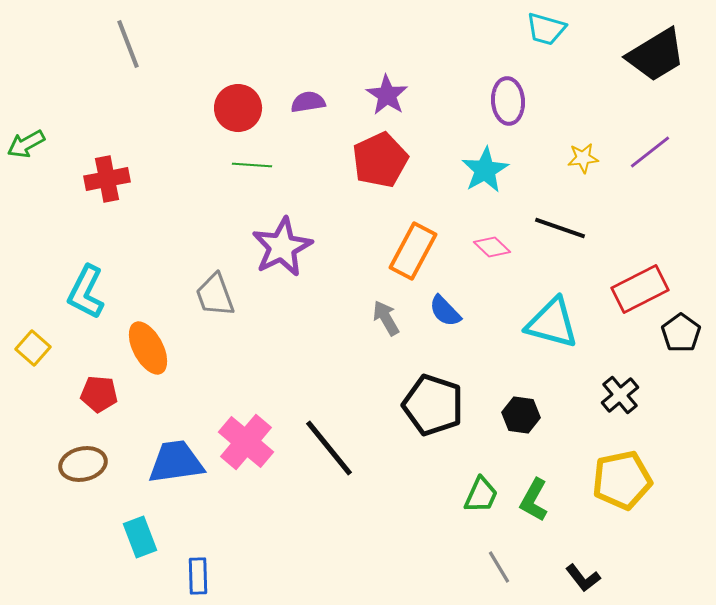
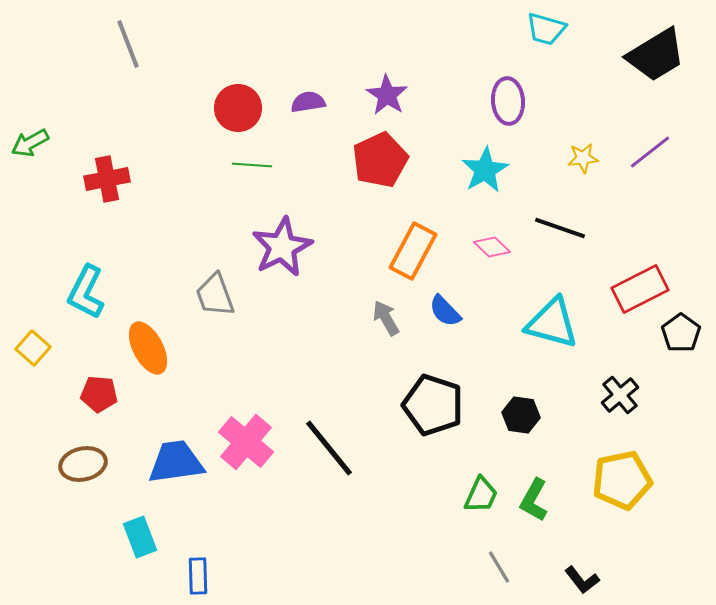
green arrow at (26, 144): moved 4 px right, 1 px up
black L-shape at (583, 578): moved 1 px left, 2 px down
